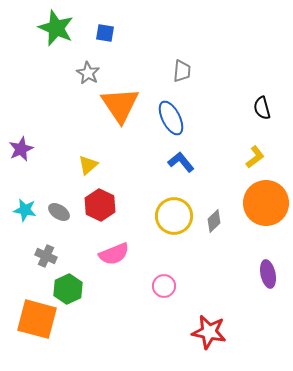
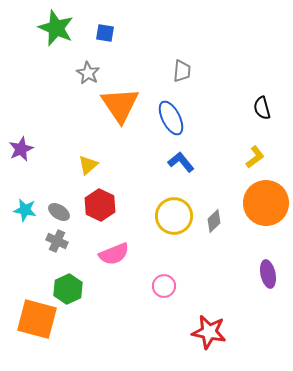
gray cross: moved 11 px right, 15 px up
